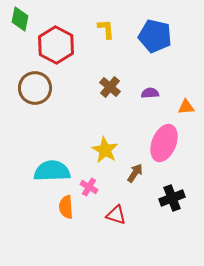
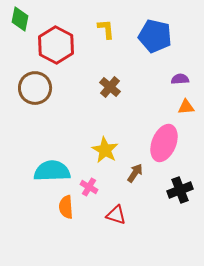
purple semicircle: moved 30 px right, 14 px up
black cross: moved 8 px right, 8 px up
